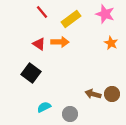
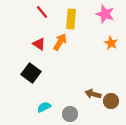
yellow rectangle: rotated 48 degrees counterclockwise
orange arrow: rotated 60 degrees counterclockwise
brown circle: moved 1 px left, 7 px down
